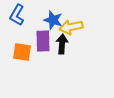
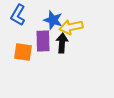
blue L-shape: moved 1 px right
black arrow: moved 1 px up
orange square: moved 1 px right
